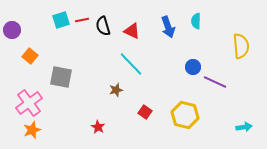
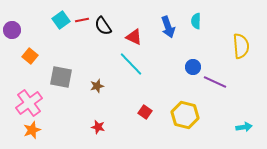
cyan square: rotated 18 degrees counterclockwise
black semicircle: rotated 18 degrees counterclockwise
red triangle: moved 2 px right, 6 px down
brown star: moved 19 px left, 4 px up
red star: rotated 16 degrees counterclockwise
